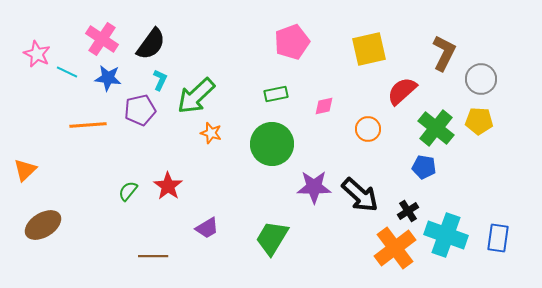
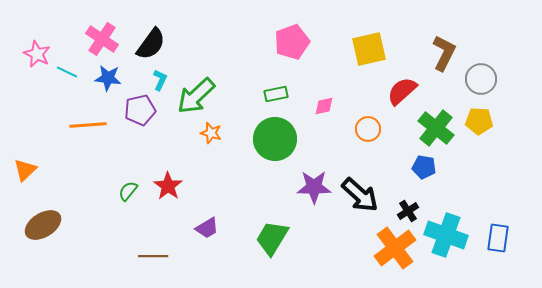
green circle: moved 3 px right, 5 px up
